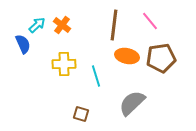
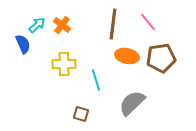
pink line: moved 2 px left, 1 px down
brown line: moved 1 px left, 1 px up
cyan line: moved 4 px down
